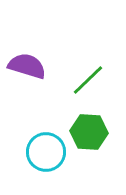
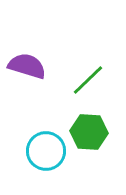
cyan circle: moved 1 px up
